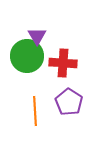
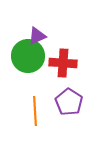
purple triangle: rotated 36 degrees clockwise
green circle: moved 1 px right
